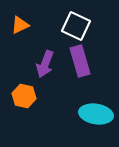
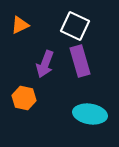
white square: moved 1 px left
orange hexagon: moved 2 px down
cyan ellipse: moved 6 px left
